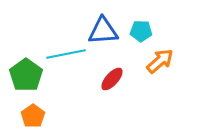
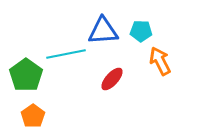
orange arrow: rotated 76 degrees counterclockwise
